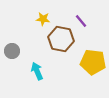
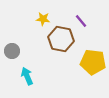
cyan arrow: moved 10 px left, 5 px down
